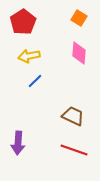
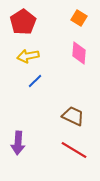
yellow arrow: moved 1 px left
red line: rotated 12 degrees clockwise
